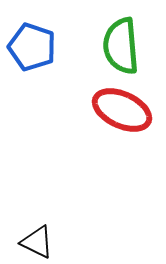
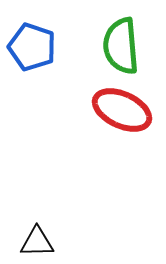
black triangle: rotated 27 degrees counterclockwise
